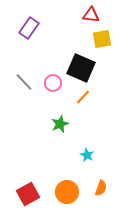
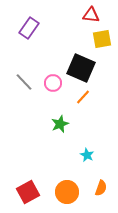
red square: moved 2 px up
